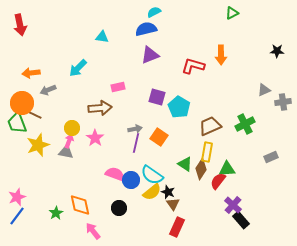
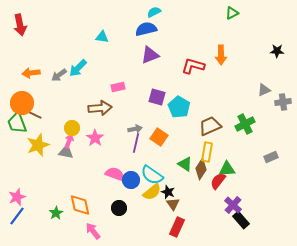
gray arrow at (48, 90): moved 11 px right, 15 px up; rotated 14 degrees counterclockwise
